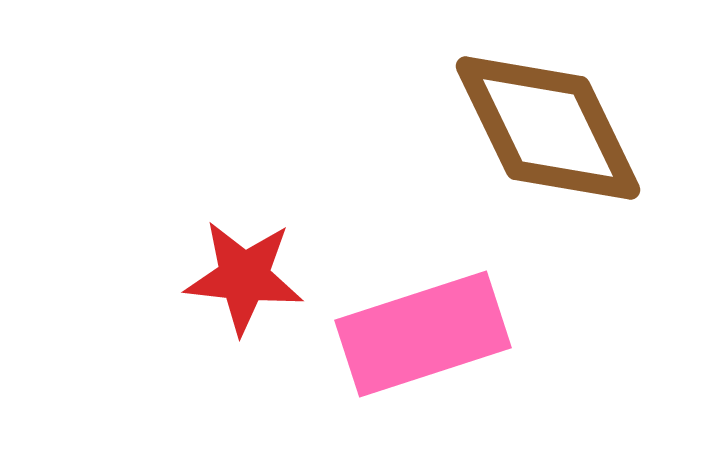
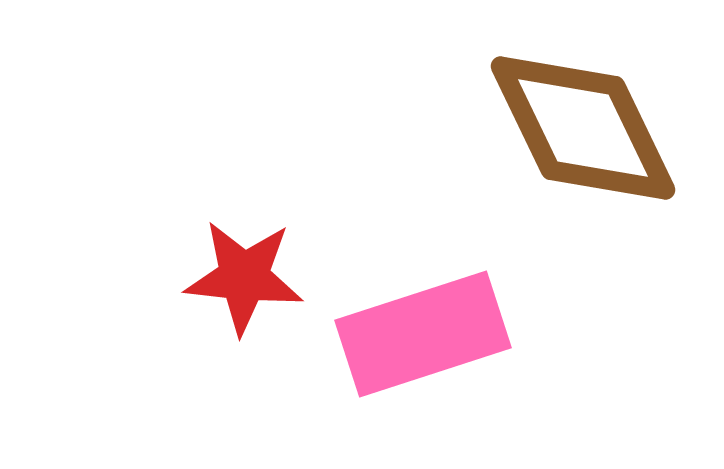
brown diamond: moved 35 px right
